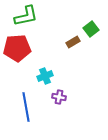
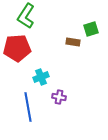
green L-shape: rotated 135 degrees clockwise
green square: rotated 21 degrees clockwise
brown rectangle: rotated 40 degrees clockwise
cyan cross: moved 4 px left, 1 px down
blue line: moved 2 px right
